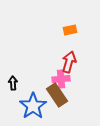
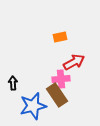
orange rectangle: moved 10 px left, 7 px down
red arrow: moved 5 px right; rotated 45 degrees clockwise
blue star: rotated 20 degrees clockwise
